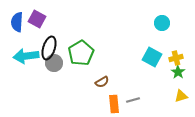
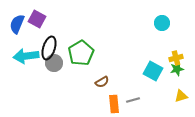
blue semicircle: moved 2 px down; rotated 18 degrees clockwise
cyan square: moved 1 px right, 14 px down
green star: moved 1 px left, 3 px up; rotated 24 degrees clockwise
